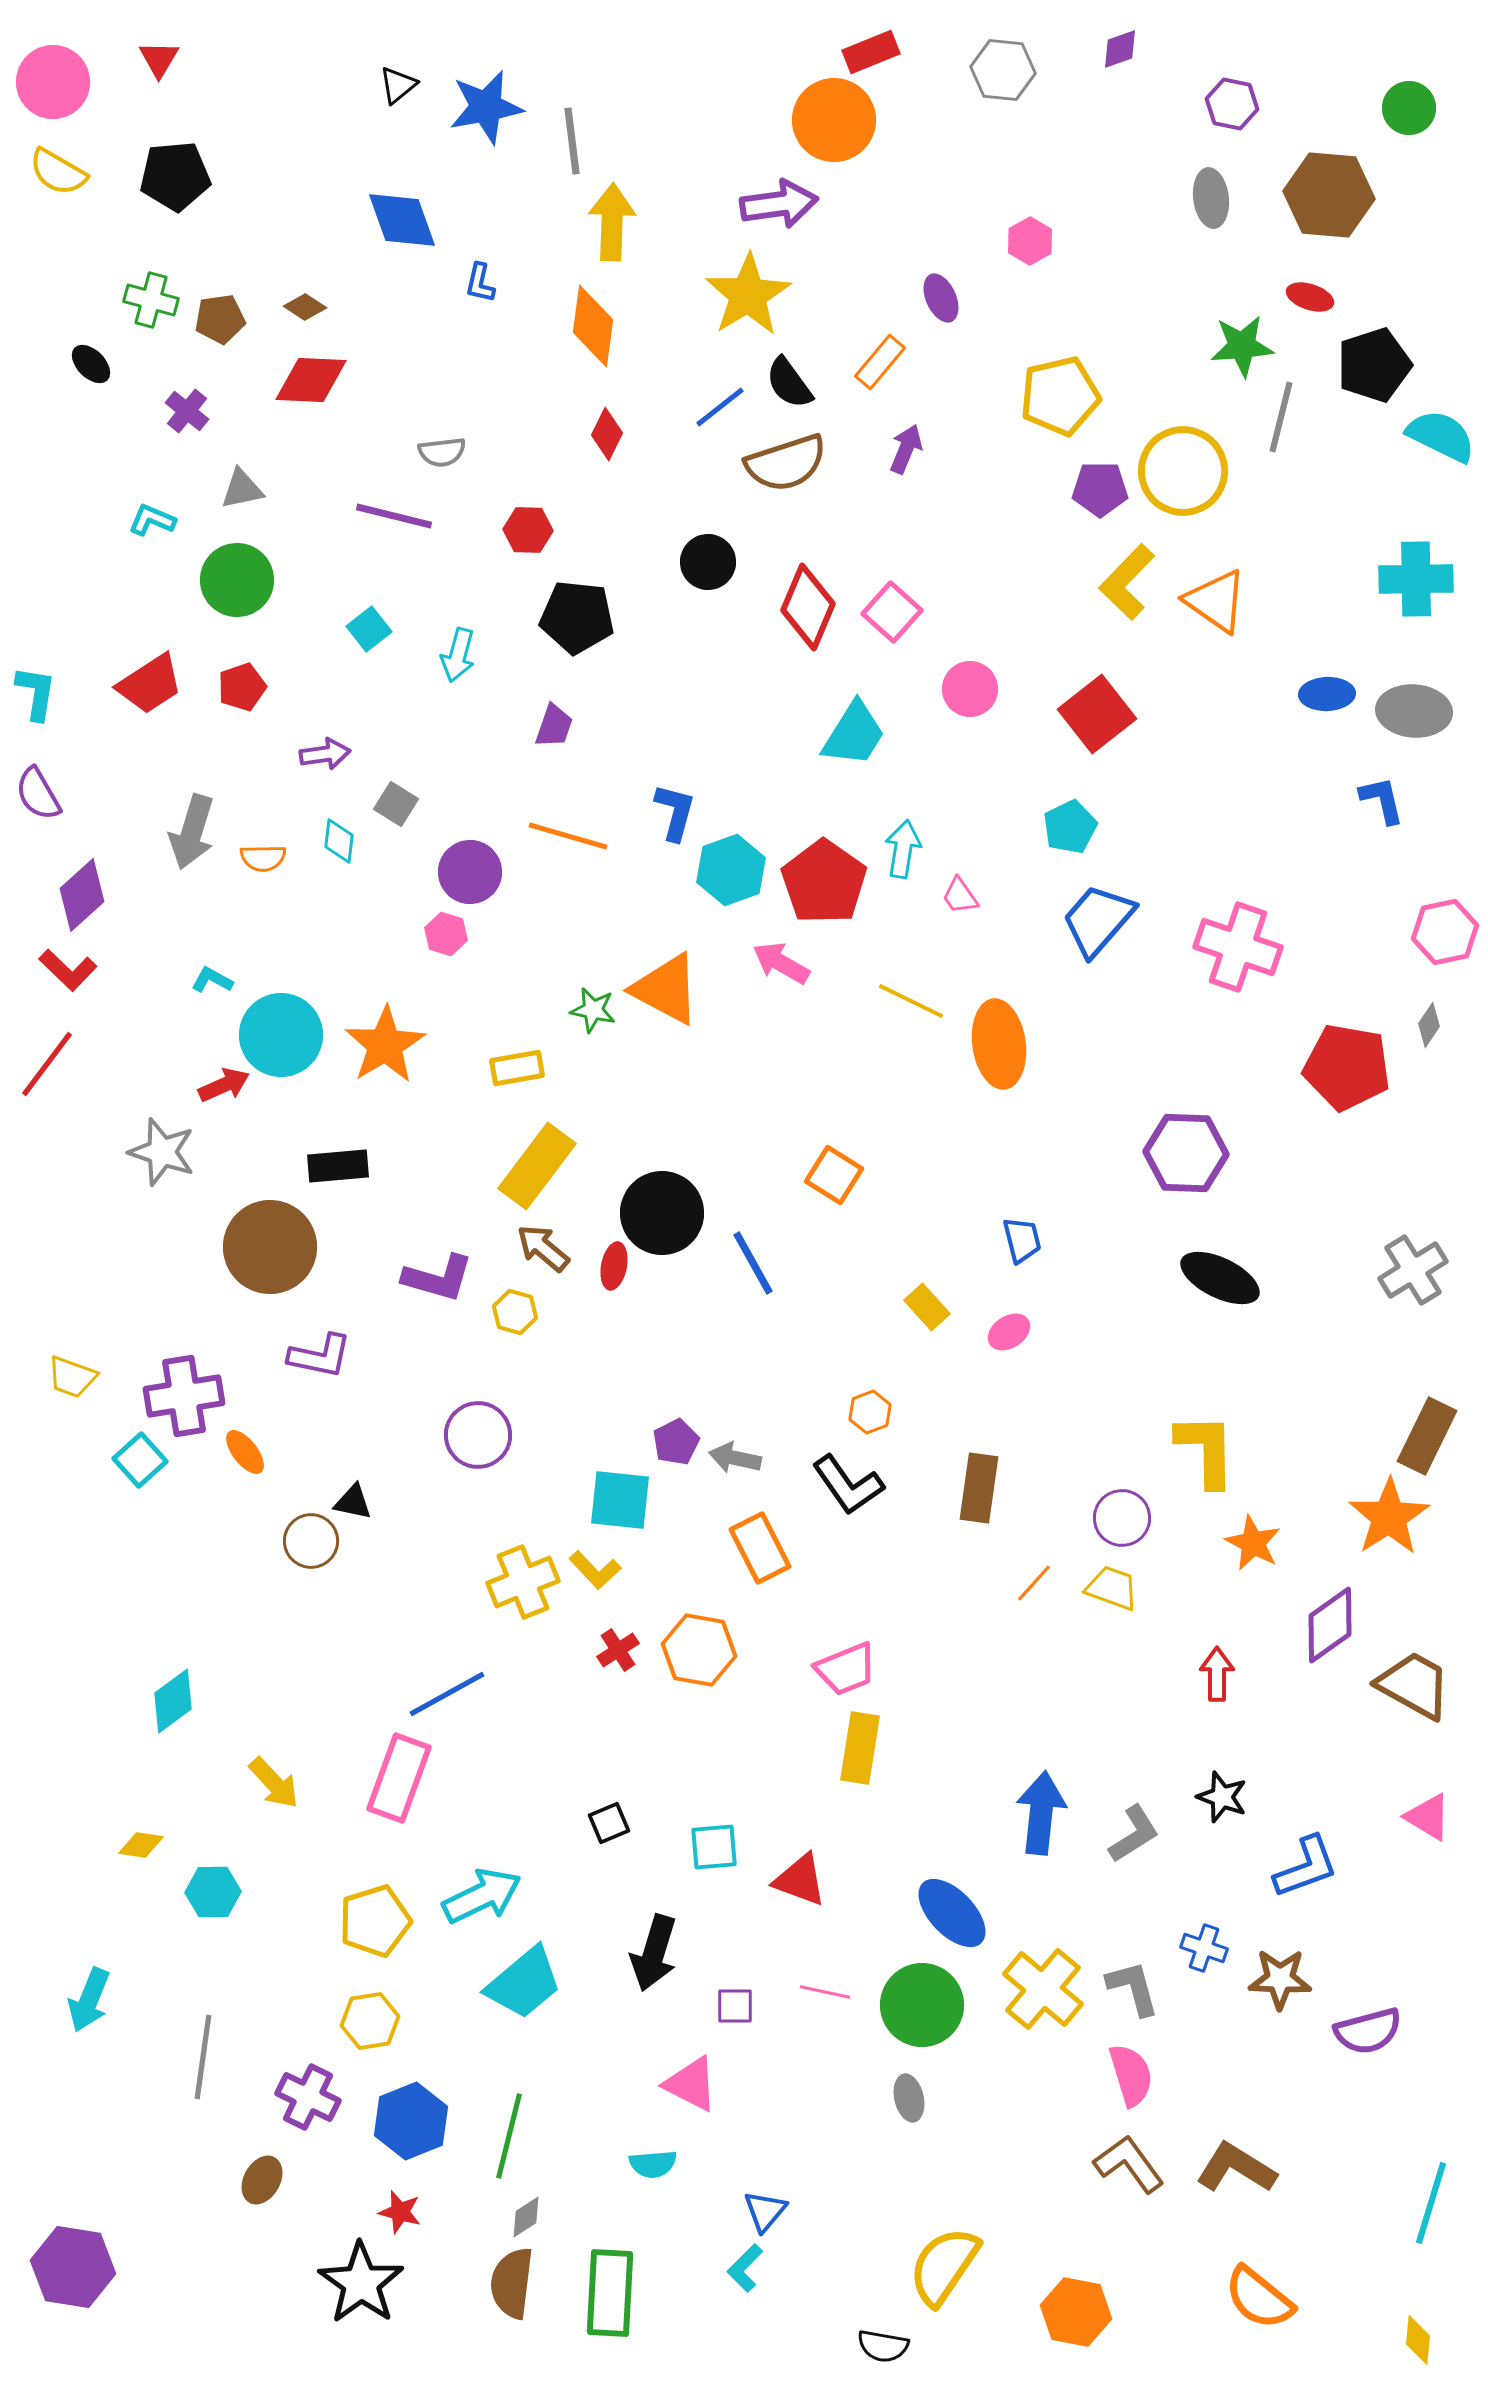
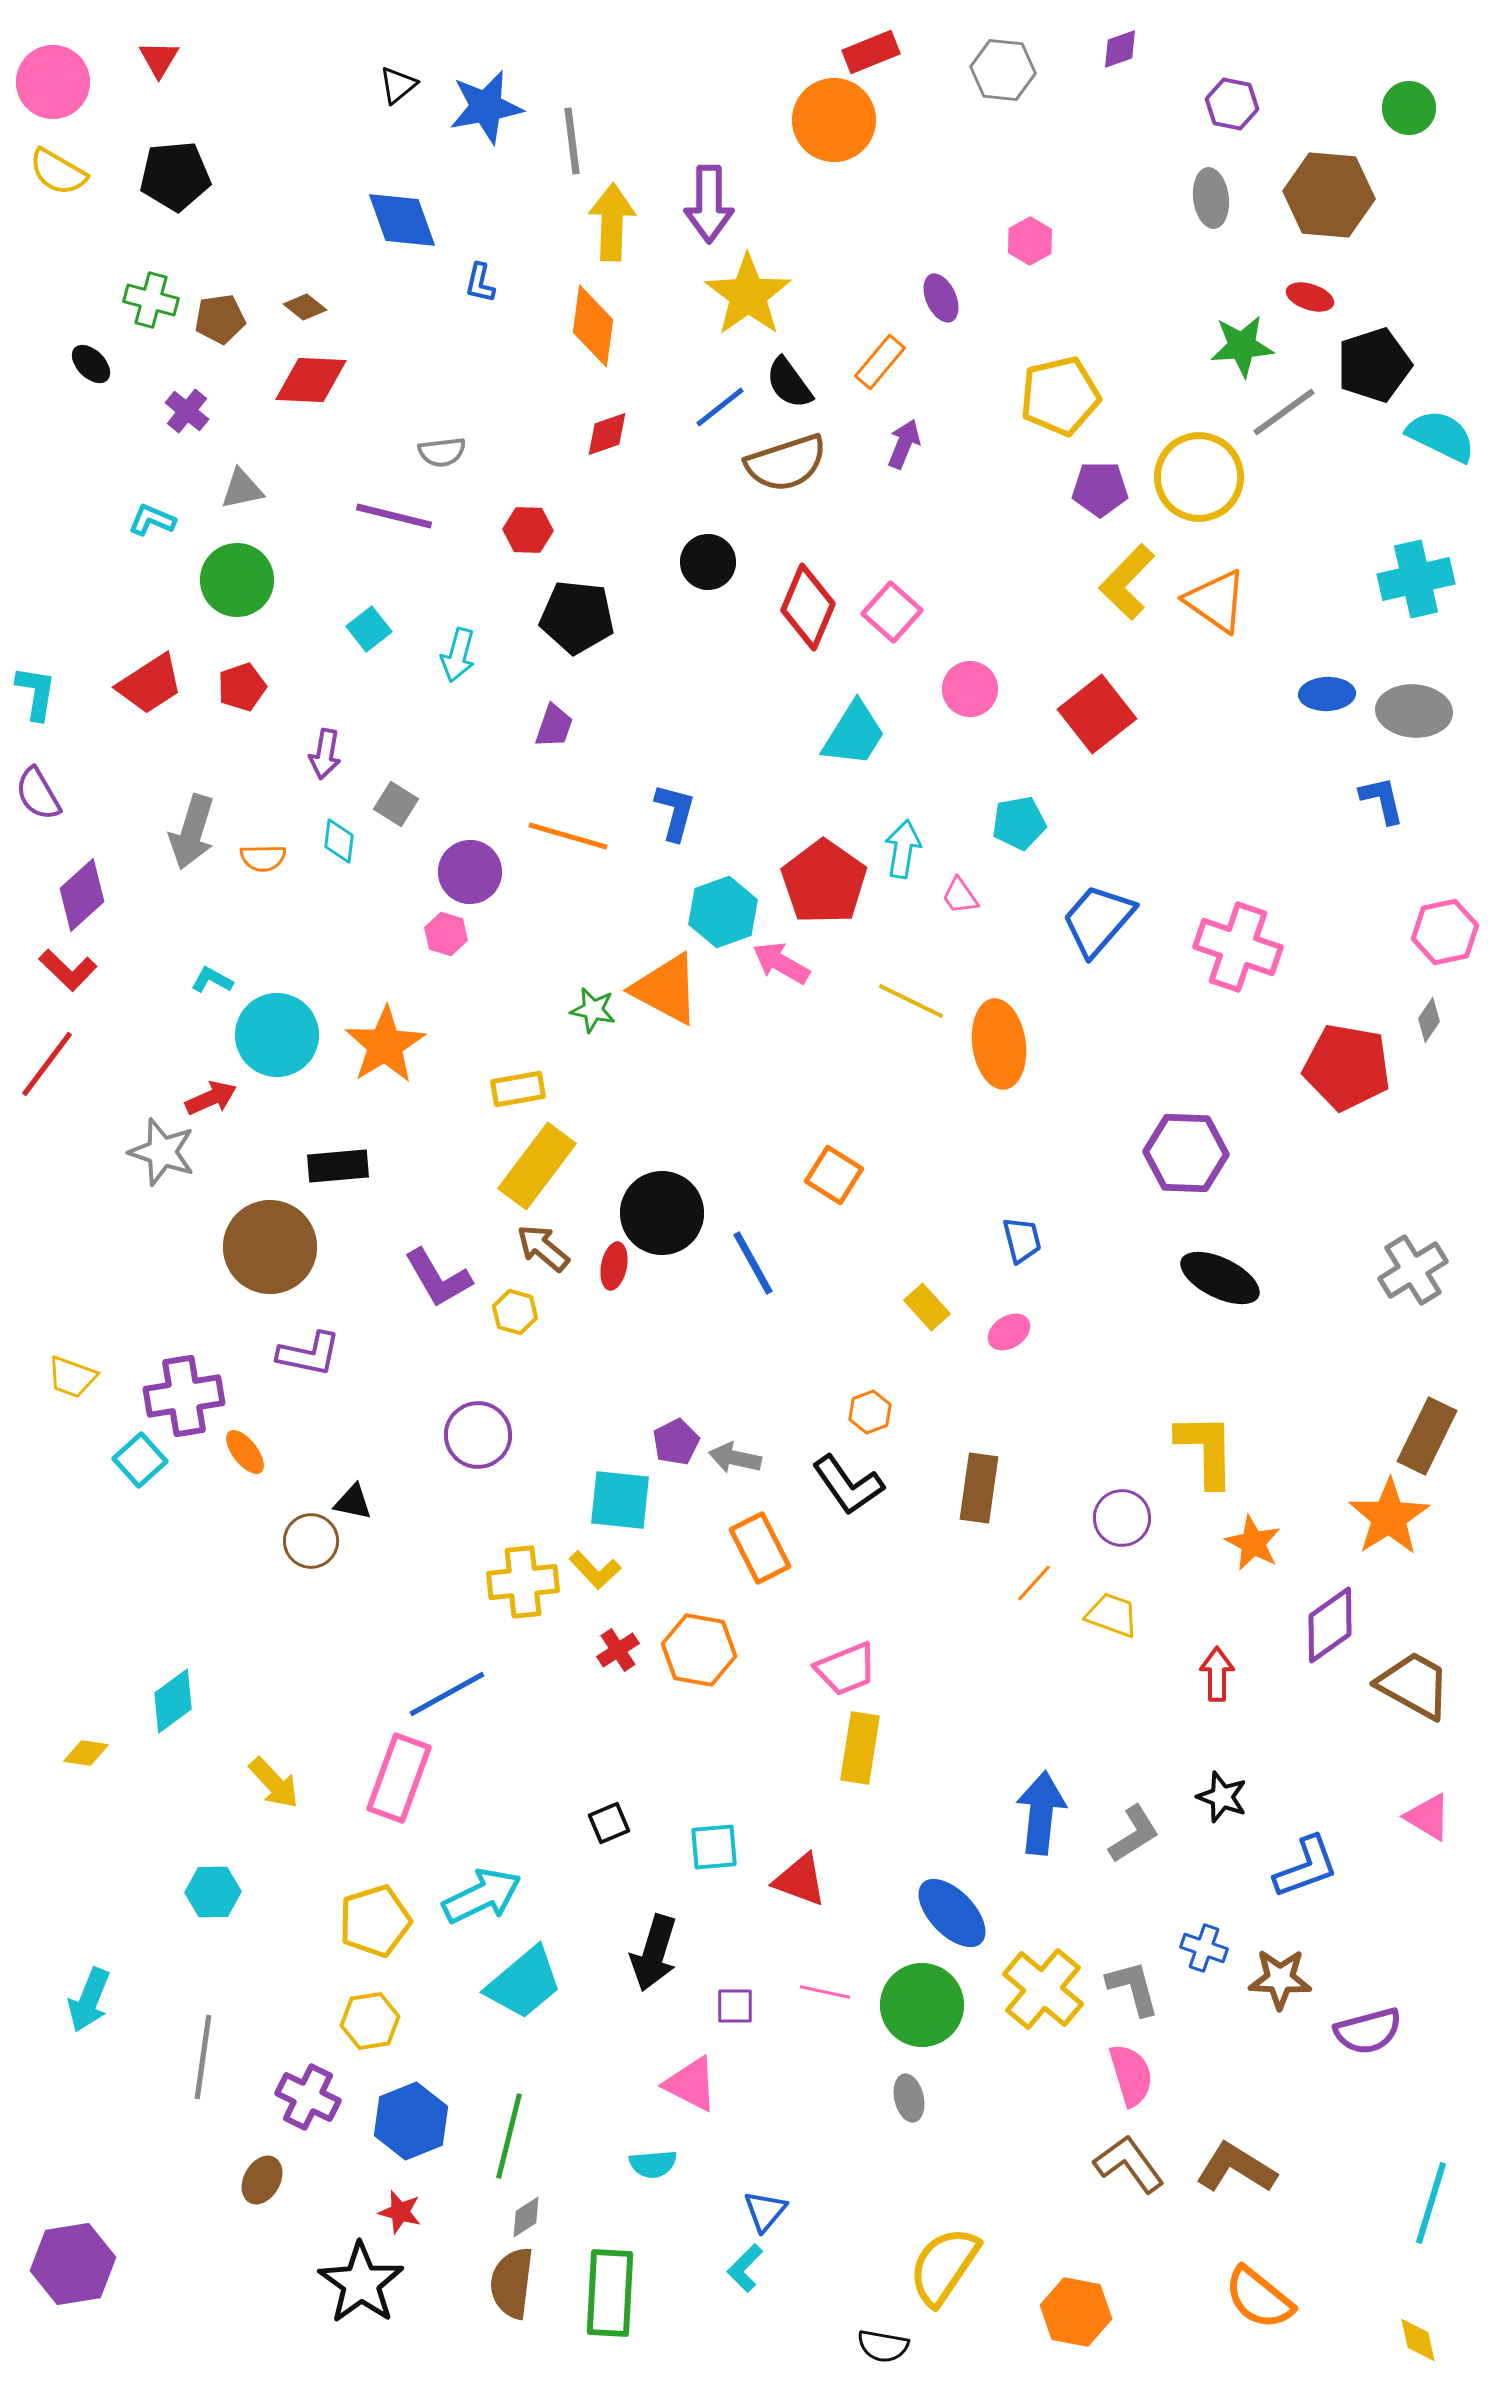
purple arrow at (779, 204): moved 70 px left; rotated 98 degrees clockwise
yellow star at (748, 295): rotated 4 degrees counterclockwise
brown diamond at (305, 307): rotated 6 degrees clockwise
gray line at (1281, 417): moved 3 px right, 5 px up; rotated 40 degrees clockwise
red diamond at (607, 434): rotated 45 degrees clockwise
purple arrow at (906, 449): moved 2 px left, 5 px up
yellow circle at (1183, 471): moved 16 px right, 6 px down
cyan cross at (1416, 579): rotated 12 degrees counterclockwise
purple arrow at (325, 754): rotated 108 degrees clockwise
cyan pentagon at (1070, 827): moved 51 px left, 4 px up; rotated 16 degrees clockwise
cyan hexagon at (731, 870): moved 8 px left, 42 px down
gray diamond at (1429, 1025): moved 5 px up
cyan circle at (281, 1035): moved 4 px left
yellow rectangle at (517, 1068): moved 1 px right, 21 px down
red arrow at (224, 1085): moved 13 px left, 13 px down
purple L-shape at (438, 1278): rotated 44 degrees clockwise
purple L-shape at (320, 1356): moved 11 px left, 2 px up
yellow cross at (523, 1582): rotated 16 degrees clockwise
yellow trapezoid at (1112, 1588): moved 27 px down
yellow diamond at (141, 1845): moved 55 px left, 92 px up
purple hexagon at (73, 2267): moved 3 px up; rotated 18 degrees counterclockwise
yellow diamond at (1418, 2340): rotated 18 degrees counterclockwise
